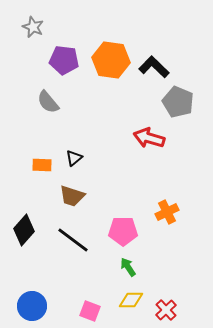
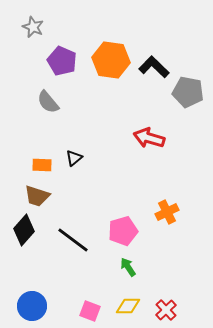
purple pentagon: moved 2 px left, 1 px down; rotated 16 degrees clockwise
gray pentagon: moved 10 px right, 10 px up; rotated 12 degrees counterclockwise
brown trapezoid: moved 35 px left
pink pentagon: rotated 16 degrees counterclockwise
yellow diamond: moved 3 px left, 6 px down
